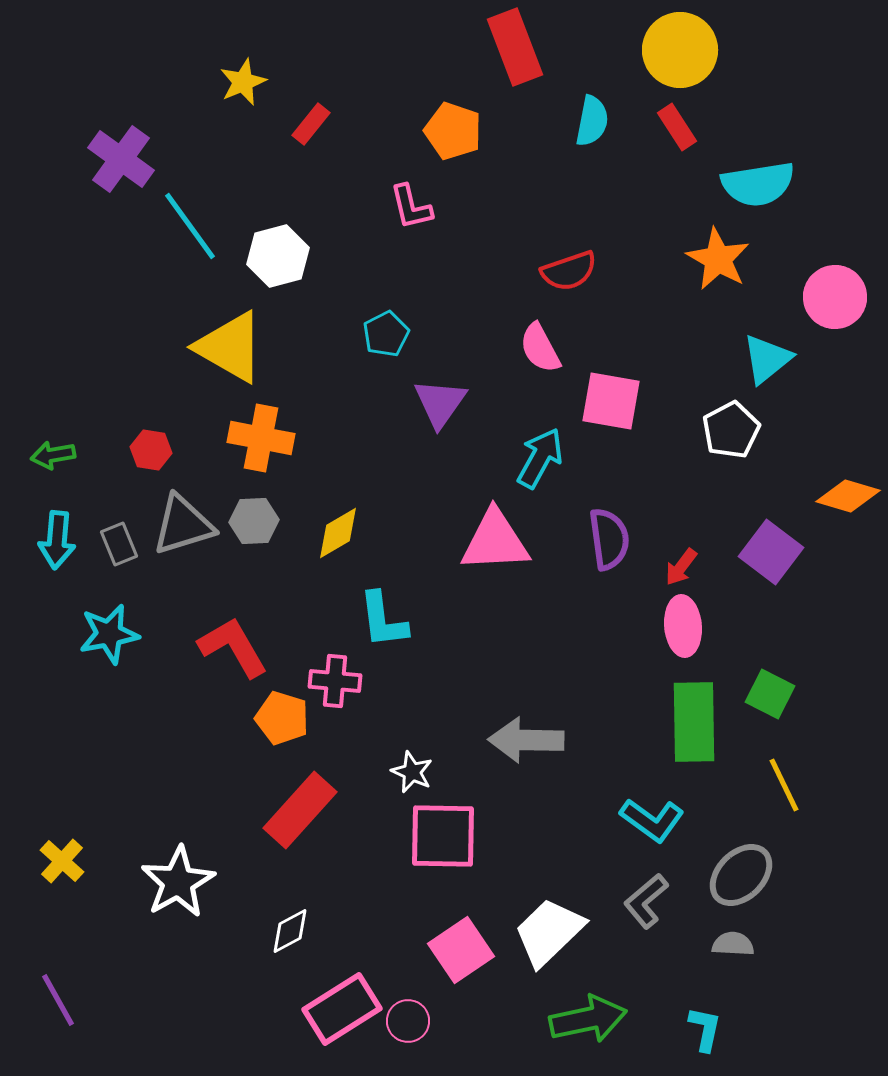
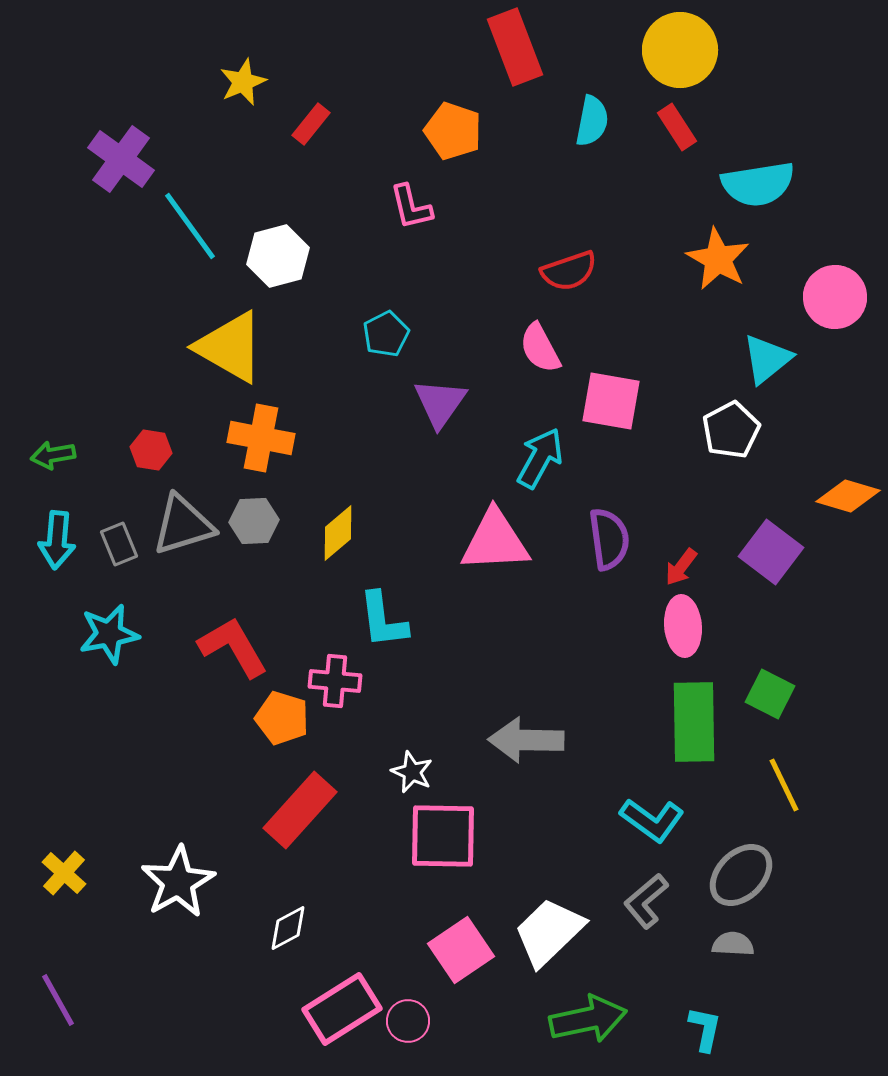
yellow diamond at (338, 533): rotated 10 degrees counterclockwise
yellow cross at (62, 861): moved 2 px right, 12 px down
white diamond at (290, 931): moved 2 px left, 3 px up
